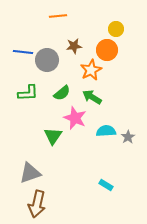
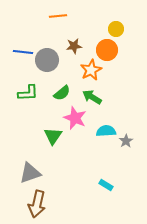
gray star: moved 2 px left, 4 px down
